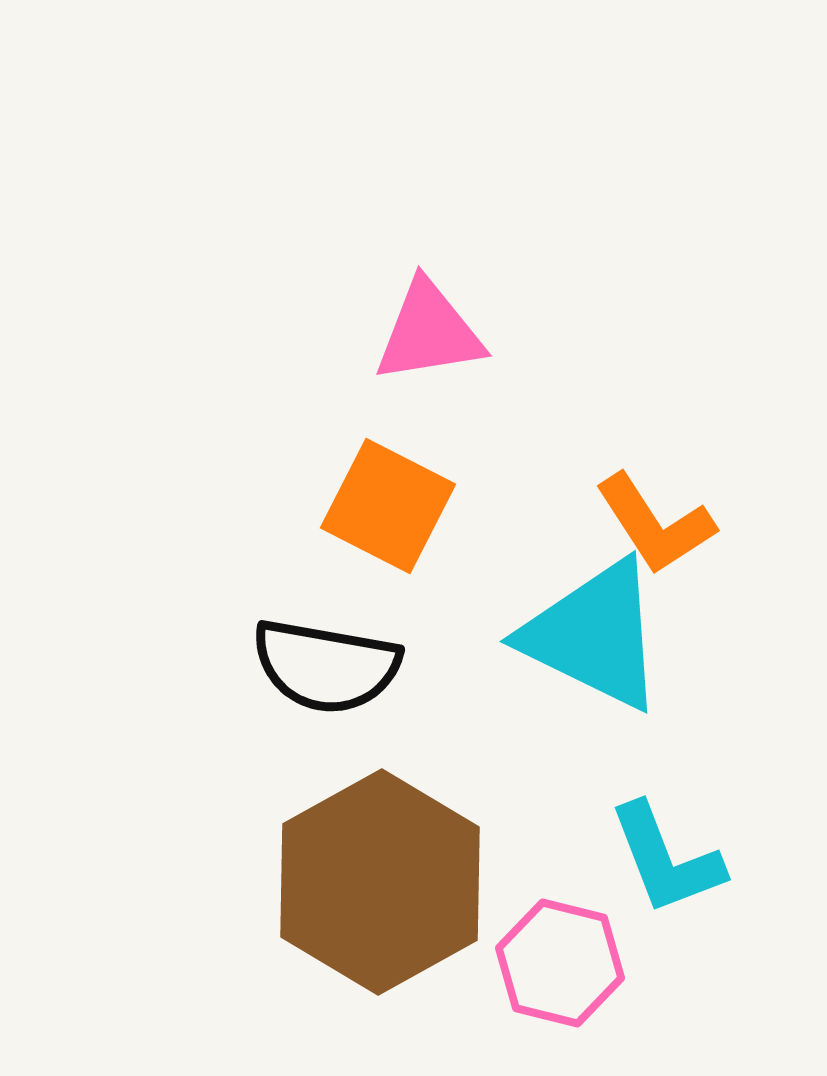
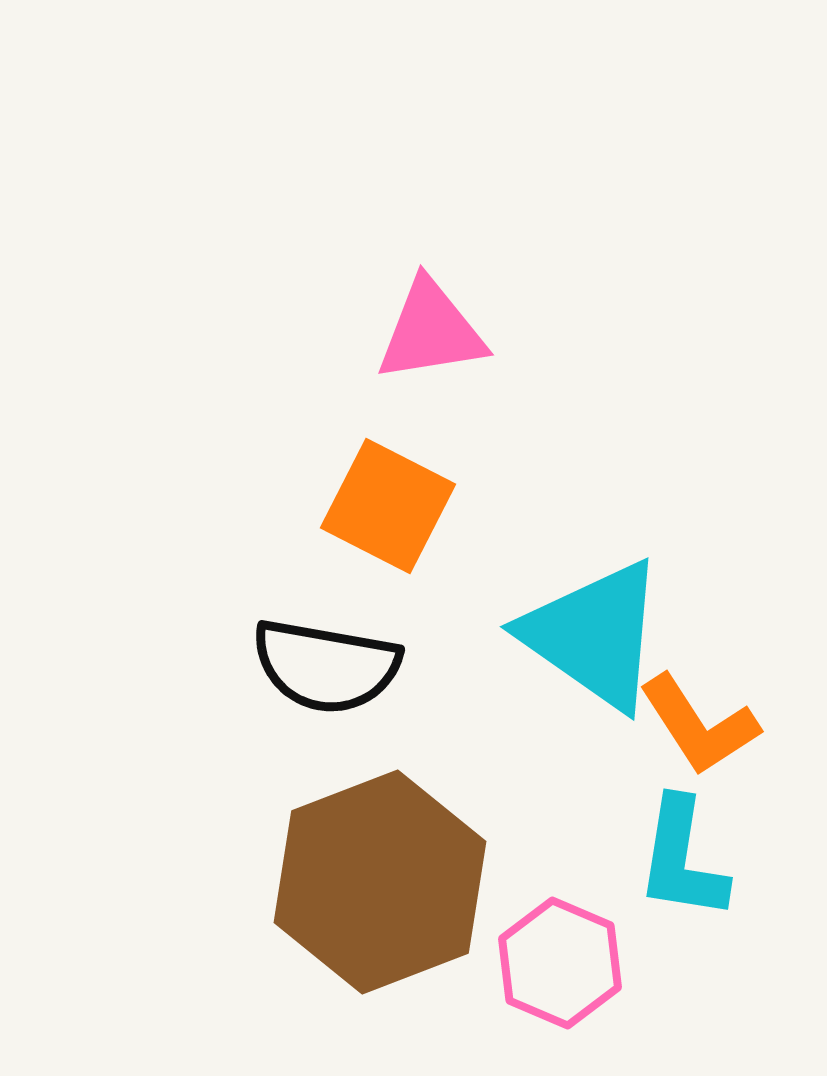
pink triangle: moved 2 px right, 1 px up
orange L-shape: moved 44 px right, 201 px down
cyan triangle: rotated 9 degrees clockwise
cyan L-shape: moved 16 px right; rotated 30 degrees clockwise
brown hexagon: rotated 8 degrees clockwise
pink hexagon: rotated 9 degrees clockwise
